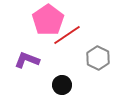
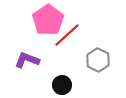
red line: rotated 8 degrees counterclockwise
gray hexagon: moved 2 px down
